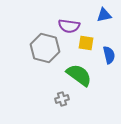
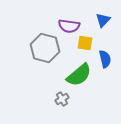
blue triangle: moved 1 px left, 5 px down; rotated 35 degrees counterclockwise
yellow square: moved 1 px left
blue semicircle: moved 4 px left, 4 px down
green semicircle: rotated 104 degrees clockwise
gray cross: rotated 16 degrees counterclockwise
